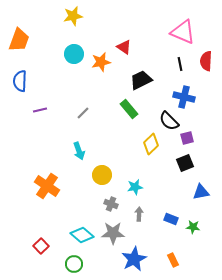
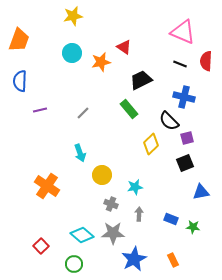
cyan circle: moved 2 px left, 1 px up
black line: rotated 56 degrees counterclockwise
cyan arrow: moved 1 px right, 2 px down
